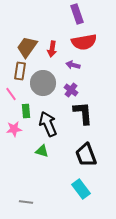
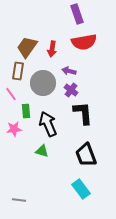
purple arrow: moved 4 px left, 6 px down
brown rectangle: moved 2 px left
gray line: moved 7 px left, 2 px up
